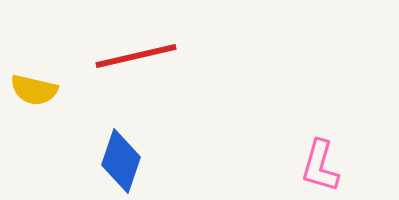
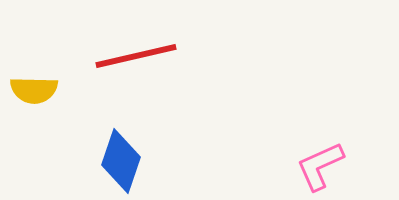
yellow semicircle: rotated 12 degrees counterclockwise
pink L-shape: rotated 50 degrees clockwise
